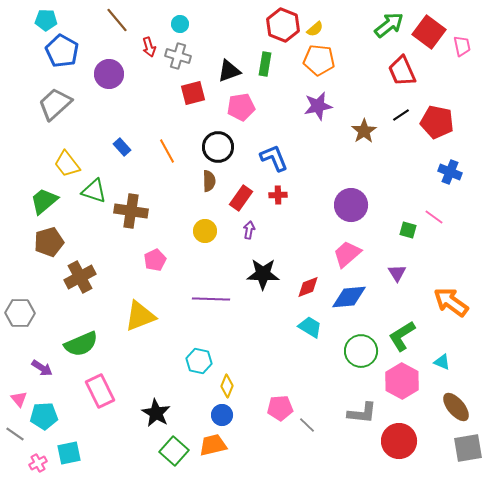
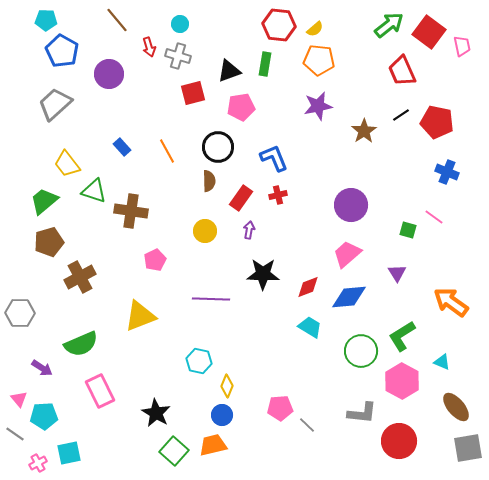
red hexagon at (283, 25): moved 4 px left; rotated 16 degrees counterclockwise
blue cross at (450, 172): moved 3 px left
red cross at (278, 195): rotated 12 degrees counterclockwise
